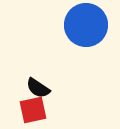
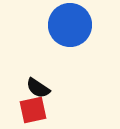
blue circle: moved 16 px left
